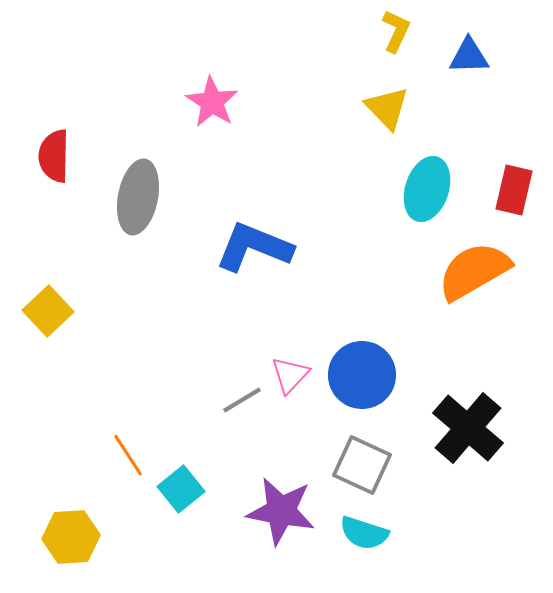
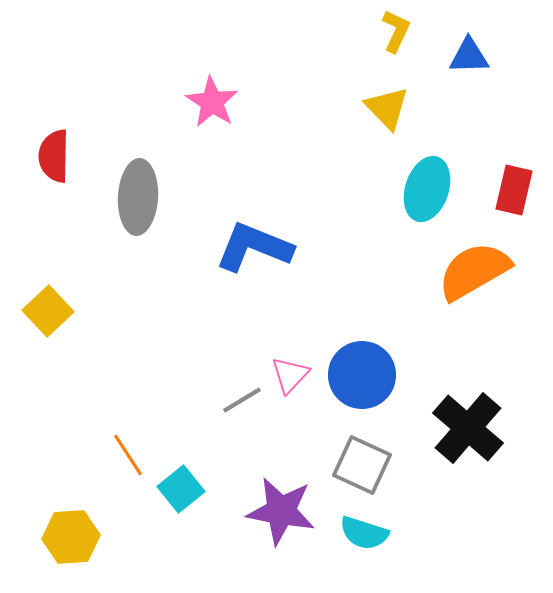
gray ellipse: rotated 8 degrees counterclockwise
